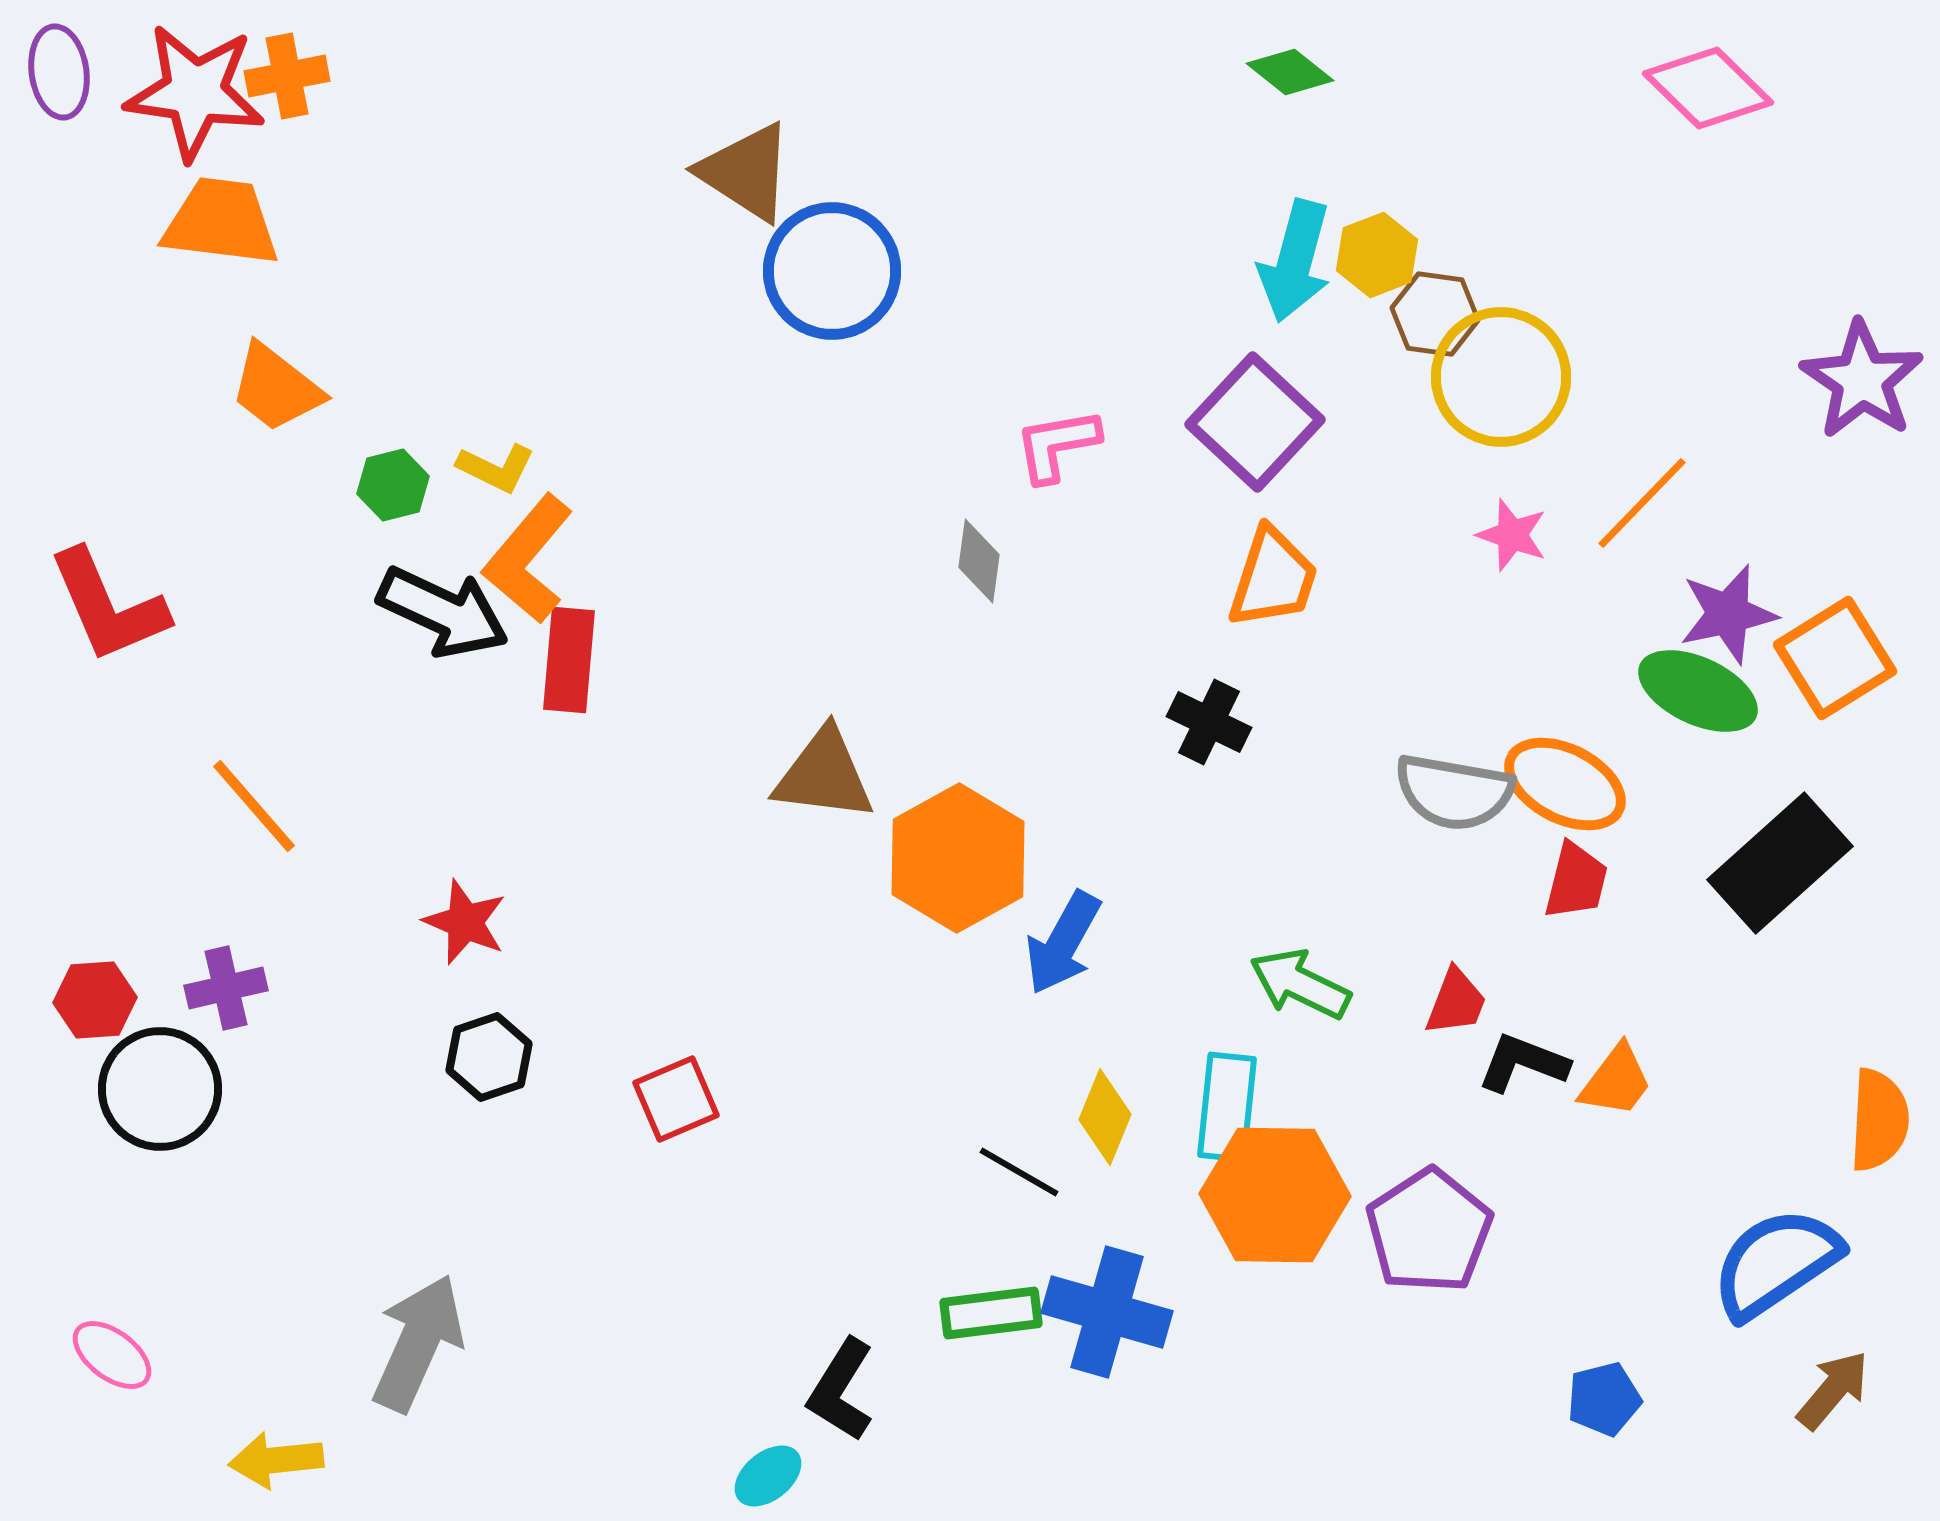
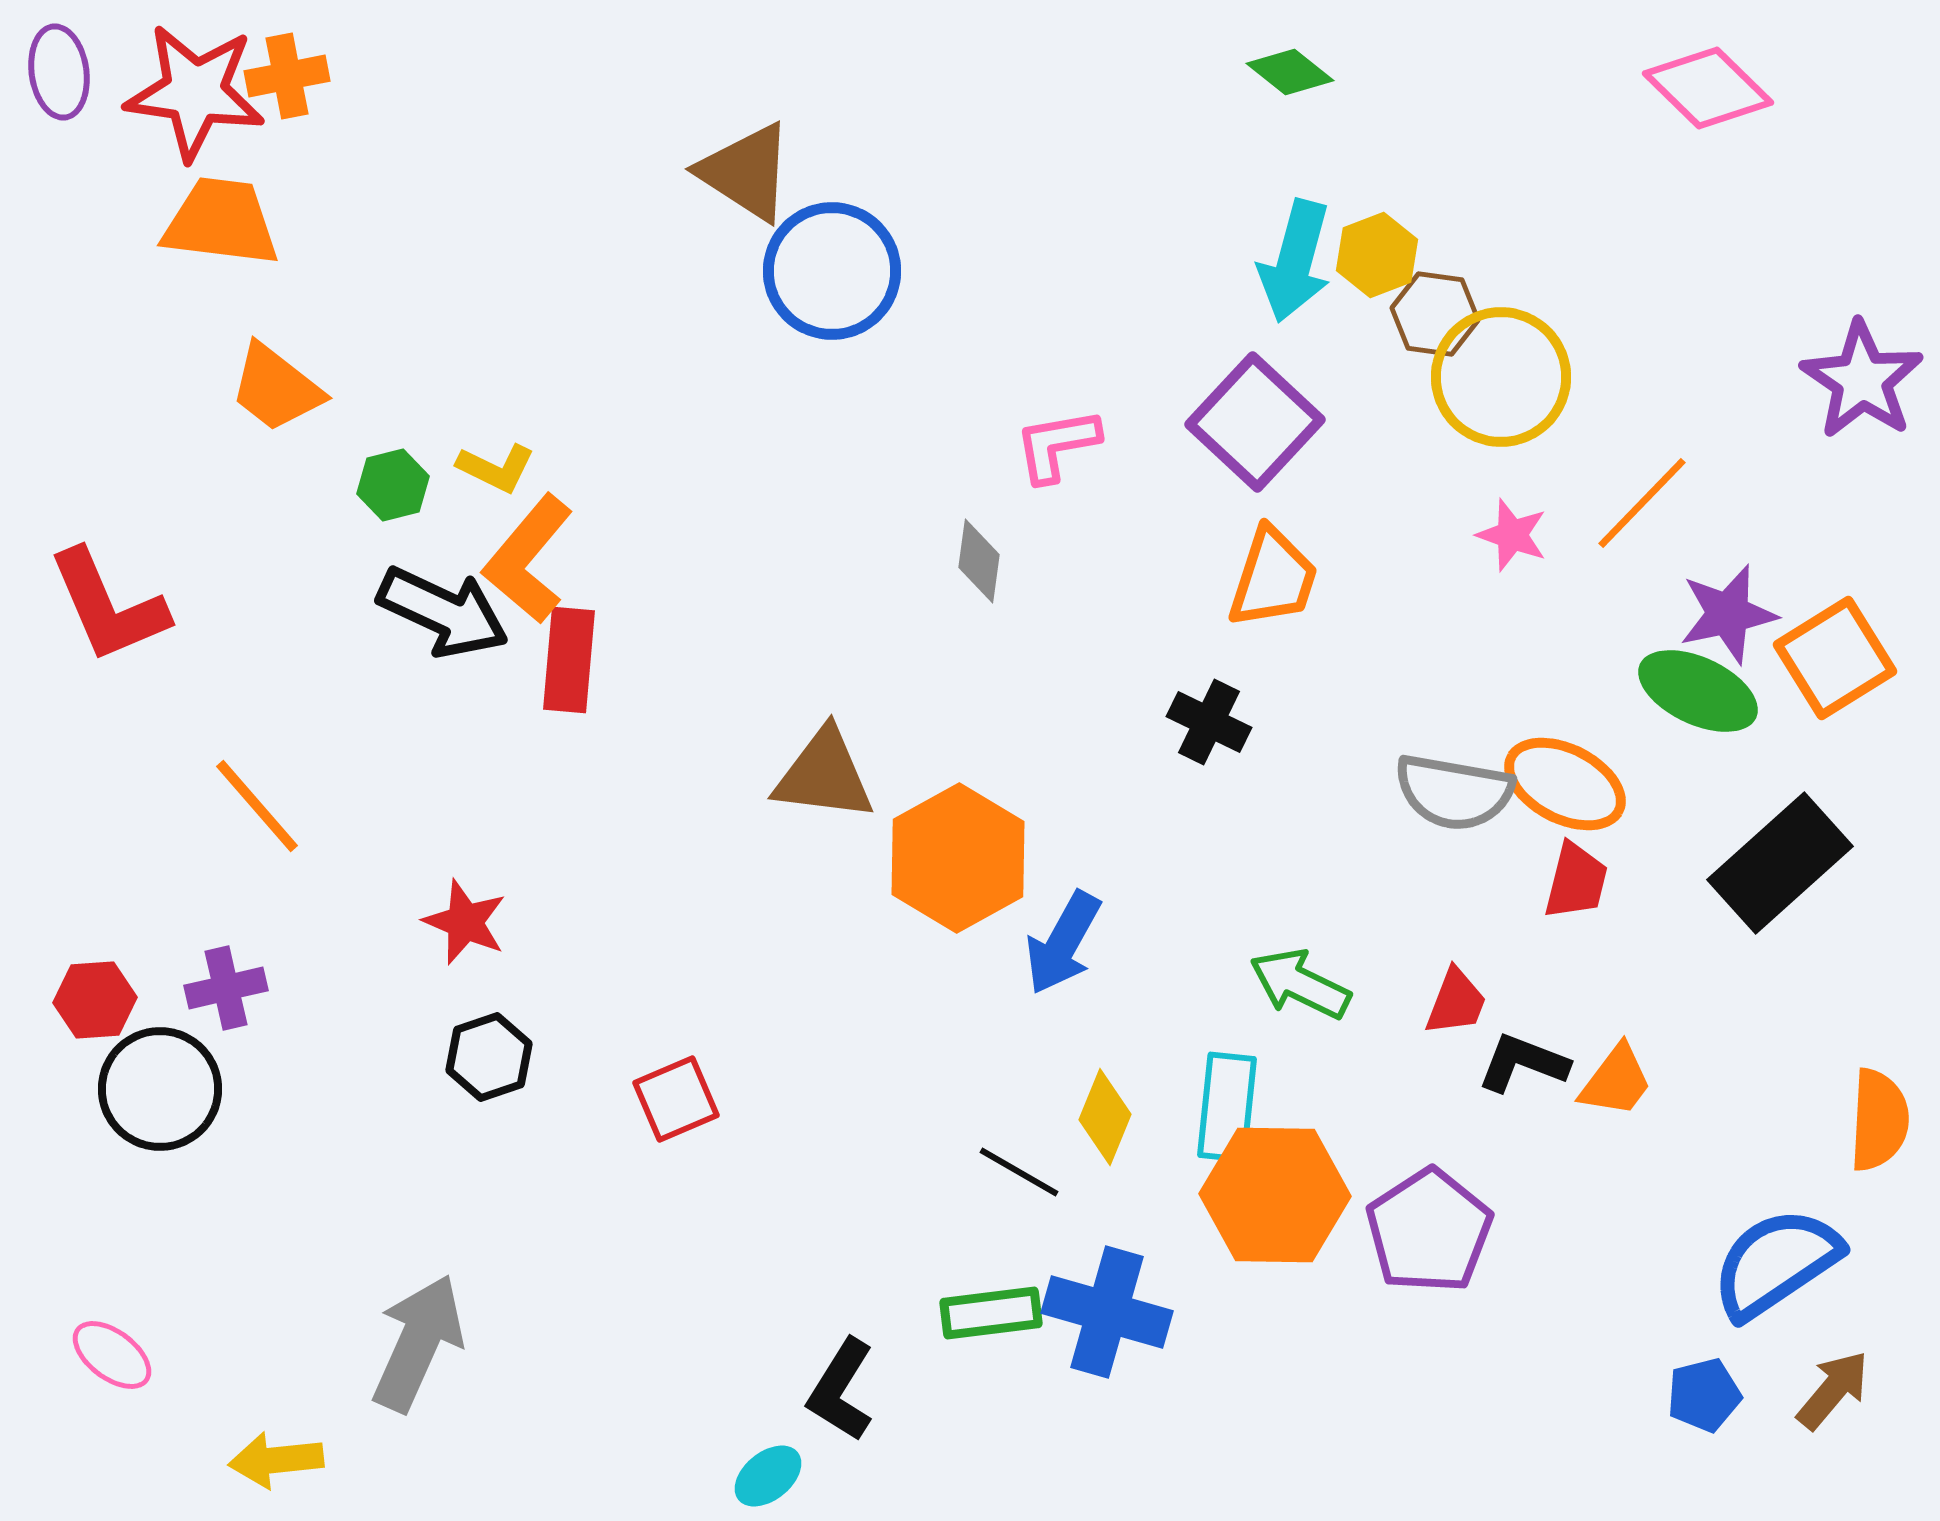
orange line at (254, 806): moved 3 px right
blue pentagon at (1604, 1399): moved 100 px right, 4 px up
